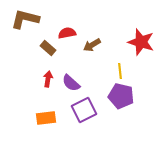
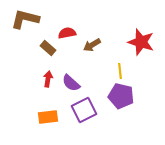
orange rectangle: moved 2 px right, 1 px up
